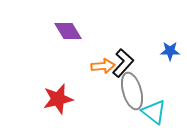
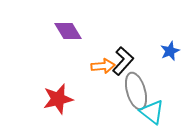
blue star: rotated 24 degrees counterclockwise
black L-shape: moved 2 px up
gray ellipse: moved 4 px right
cyan triangle: moved 2 px left
